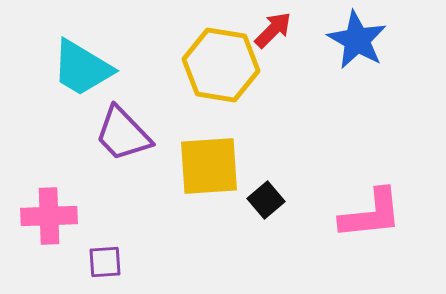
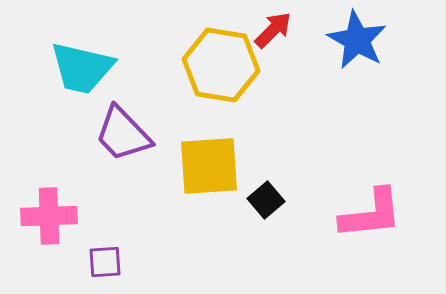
cyan trapezoid: rotated 18 degrees counterclockwise
